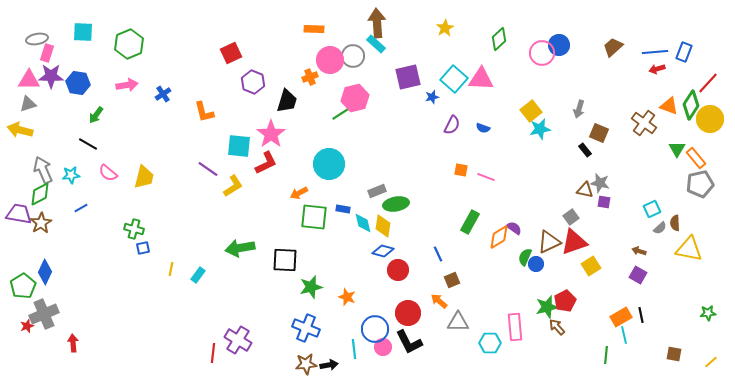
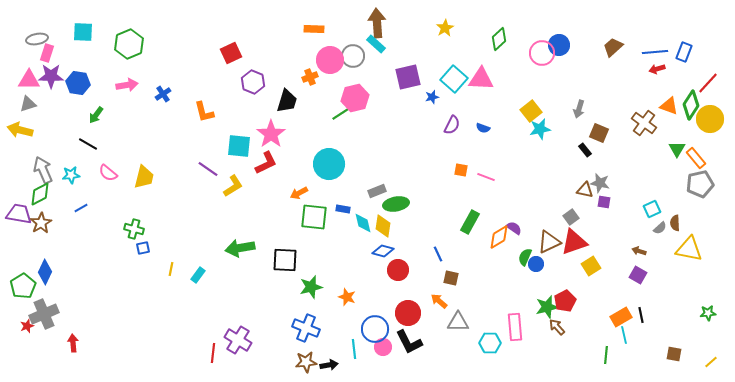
brown square at (452, 280): moved 1 px left, 2 px up; rotated 35 degrees clockwise
brown star at (306, 364): moved 2 px up
